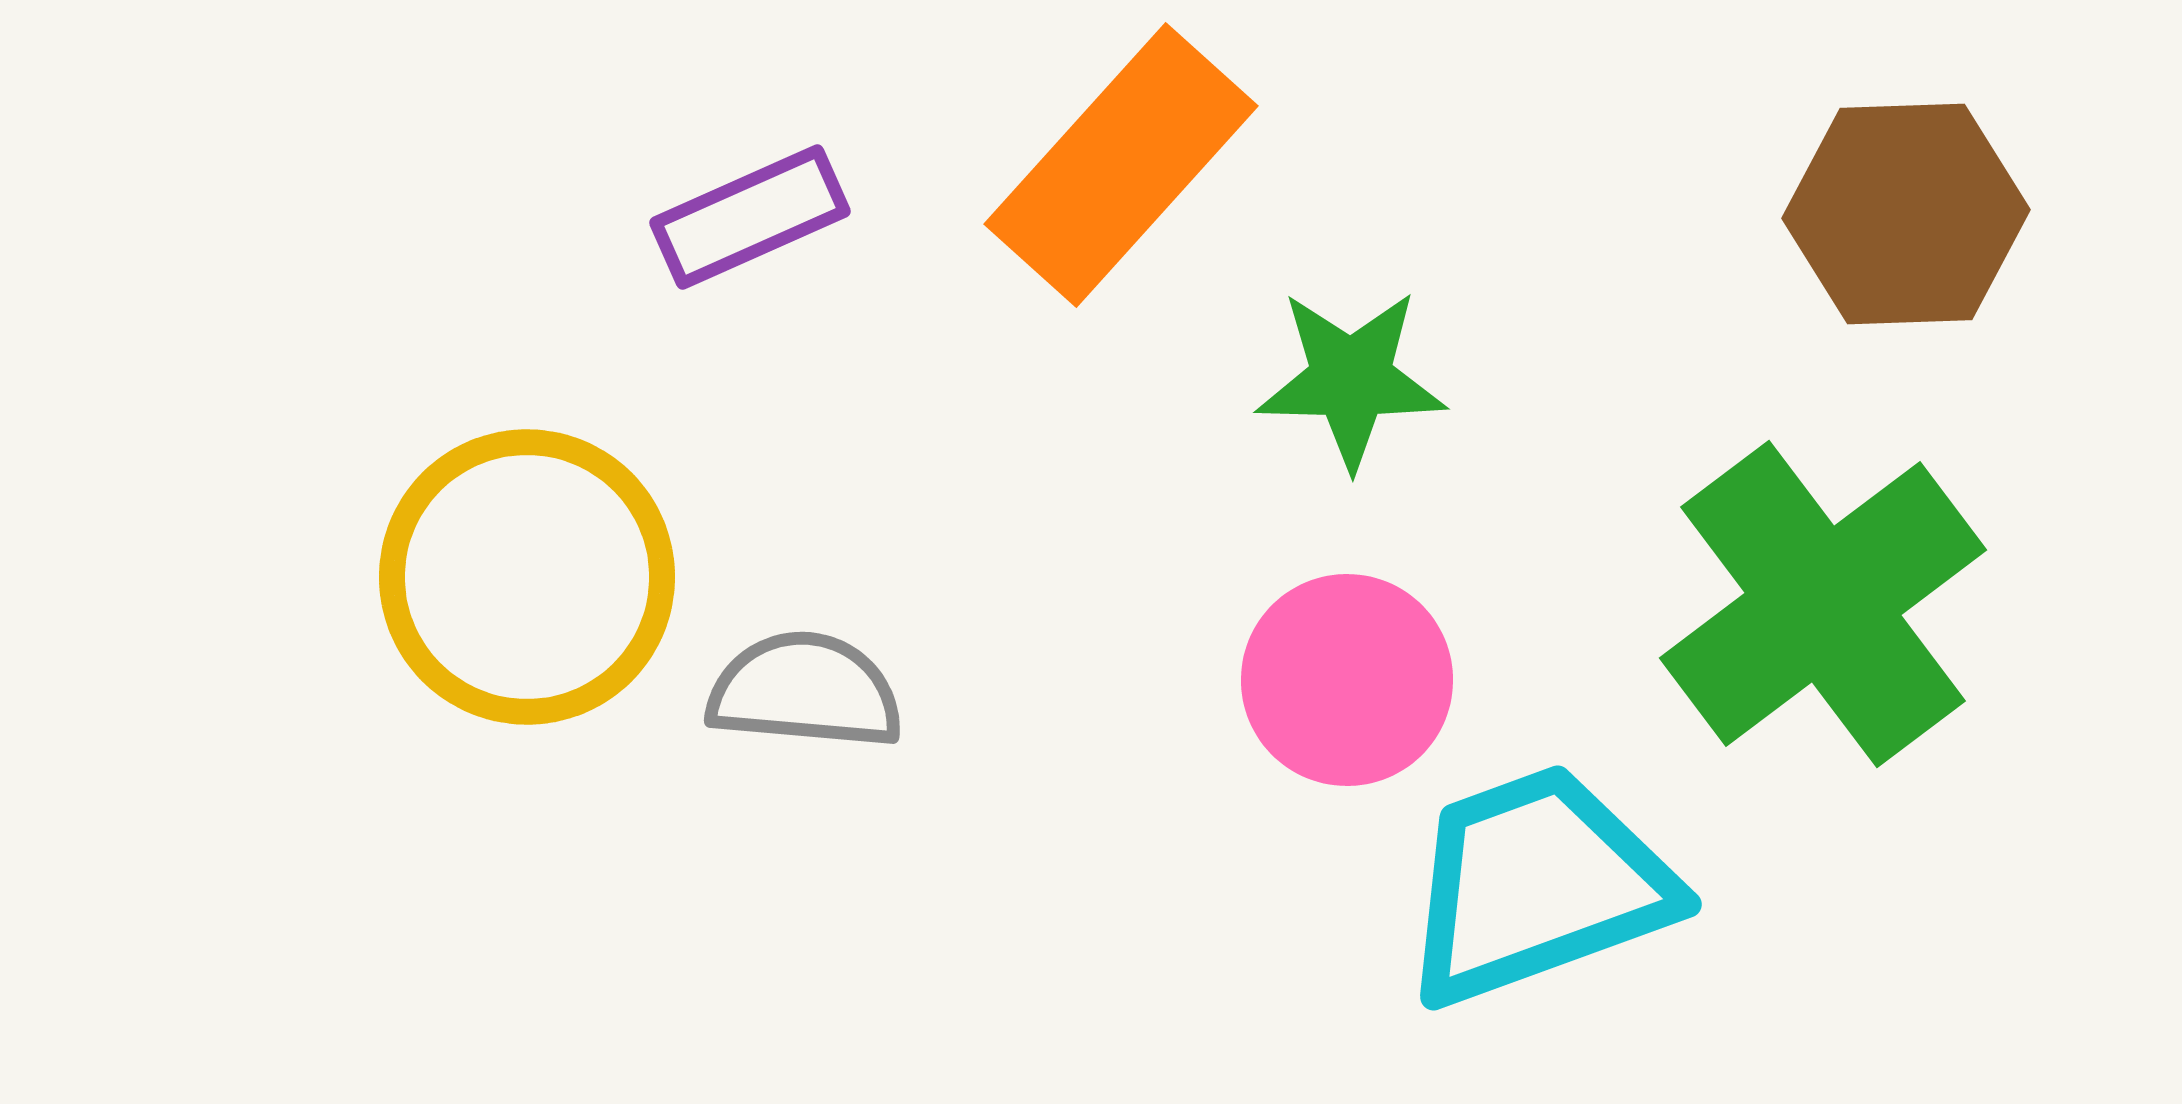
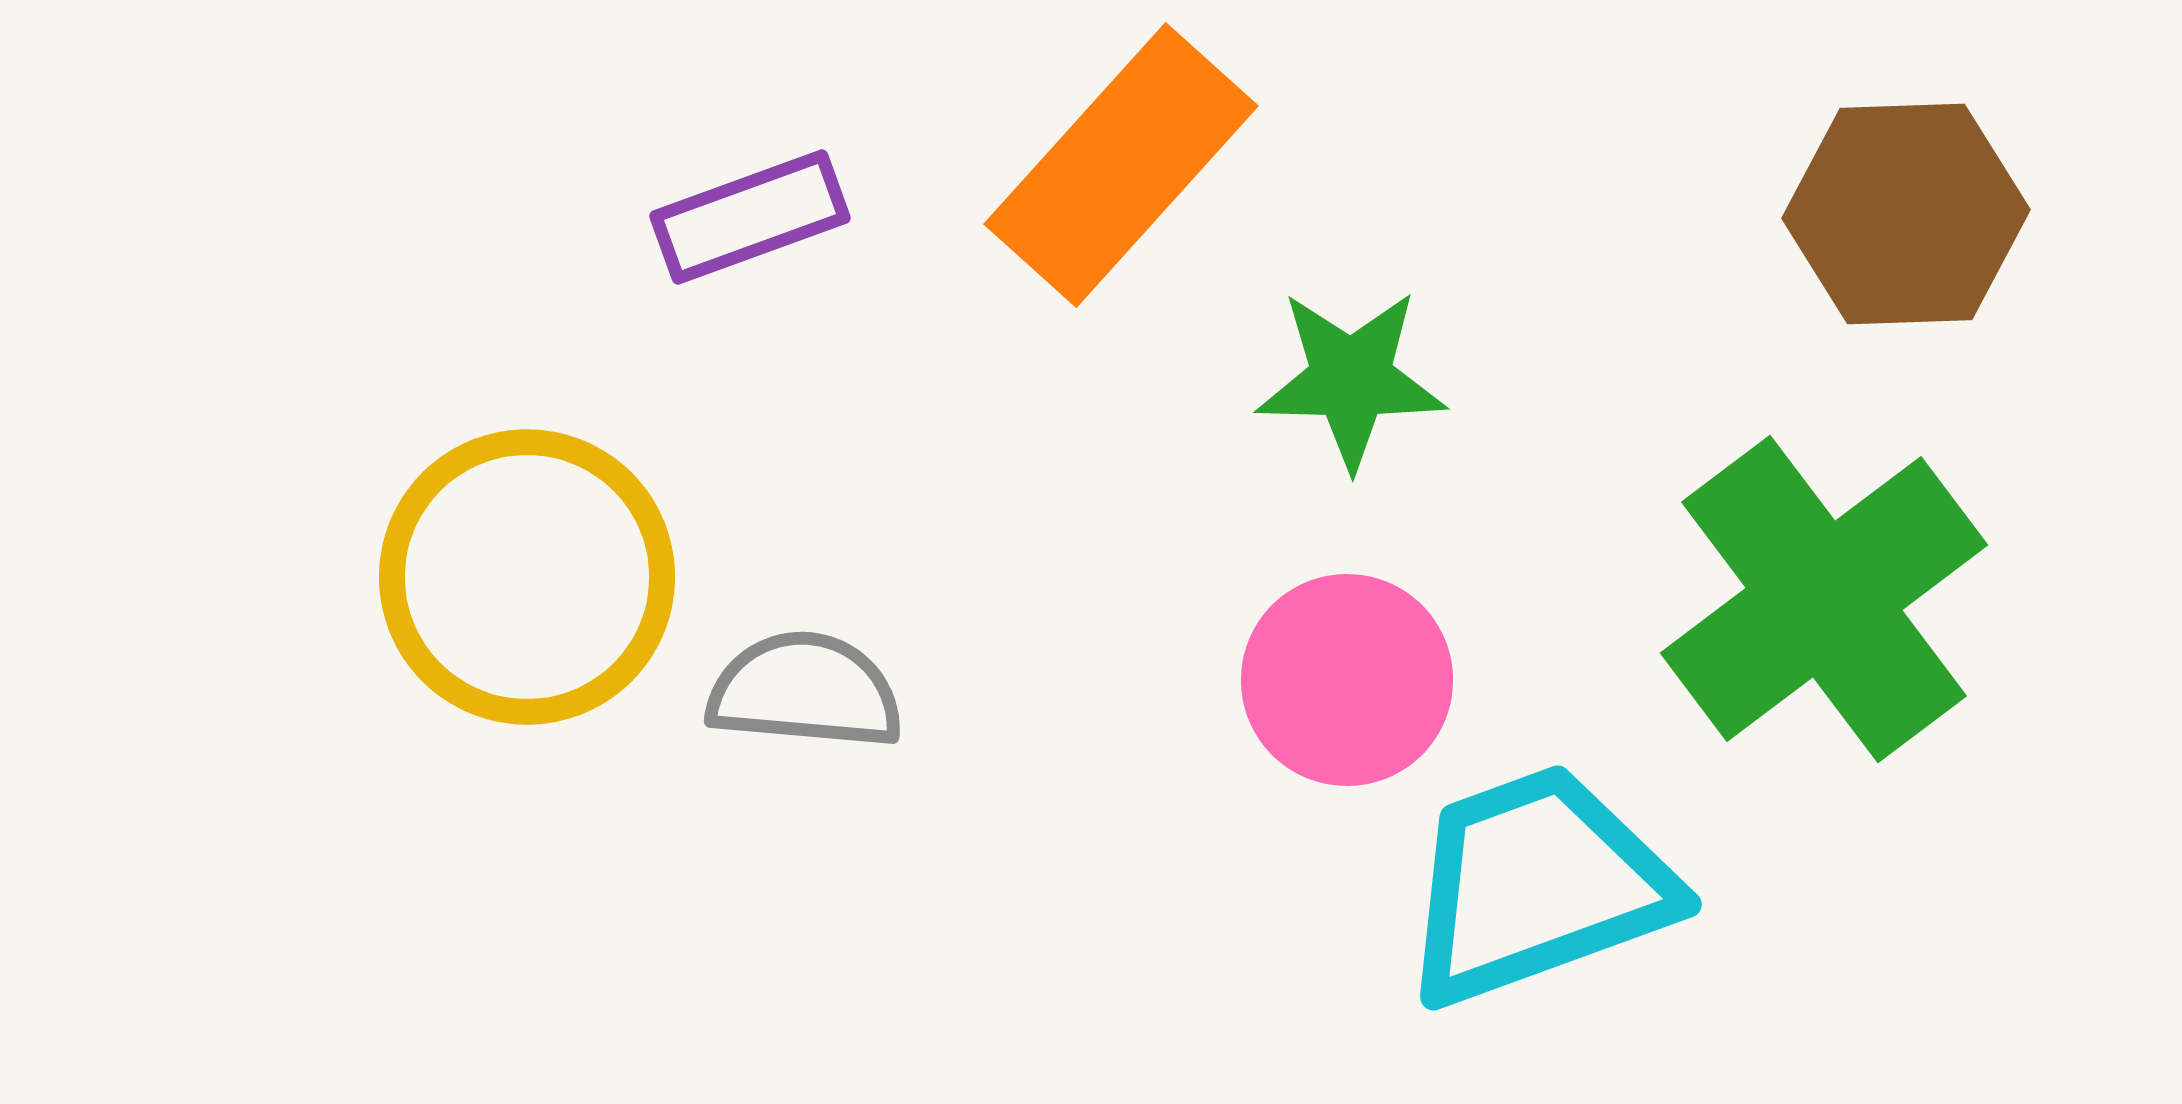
purple rectangle: rotated 4 degrees clockwise
green cross: moved 1 px right, 5 px up
